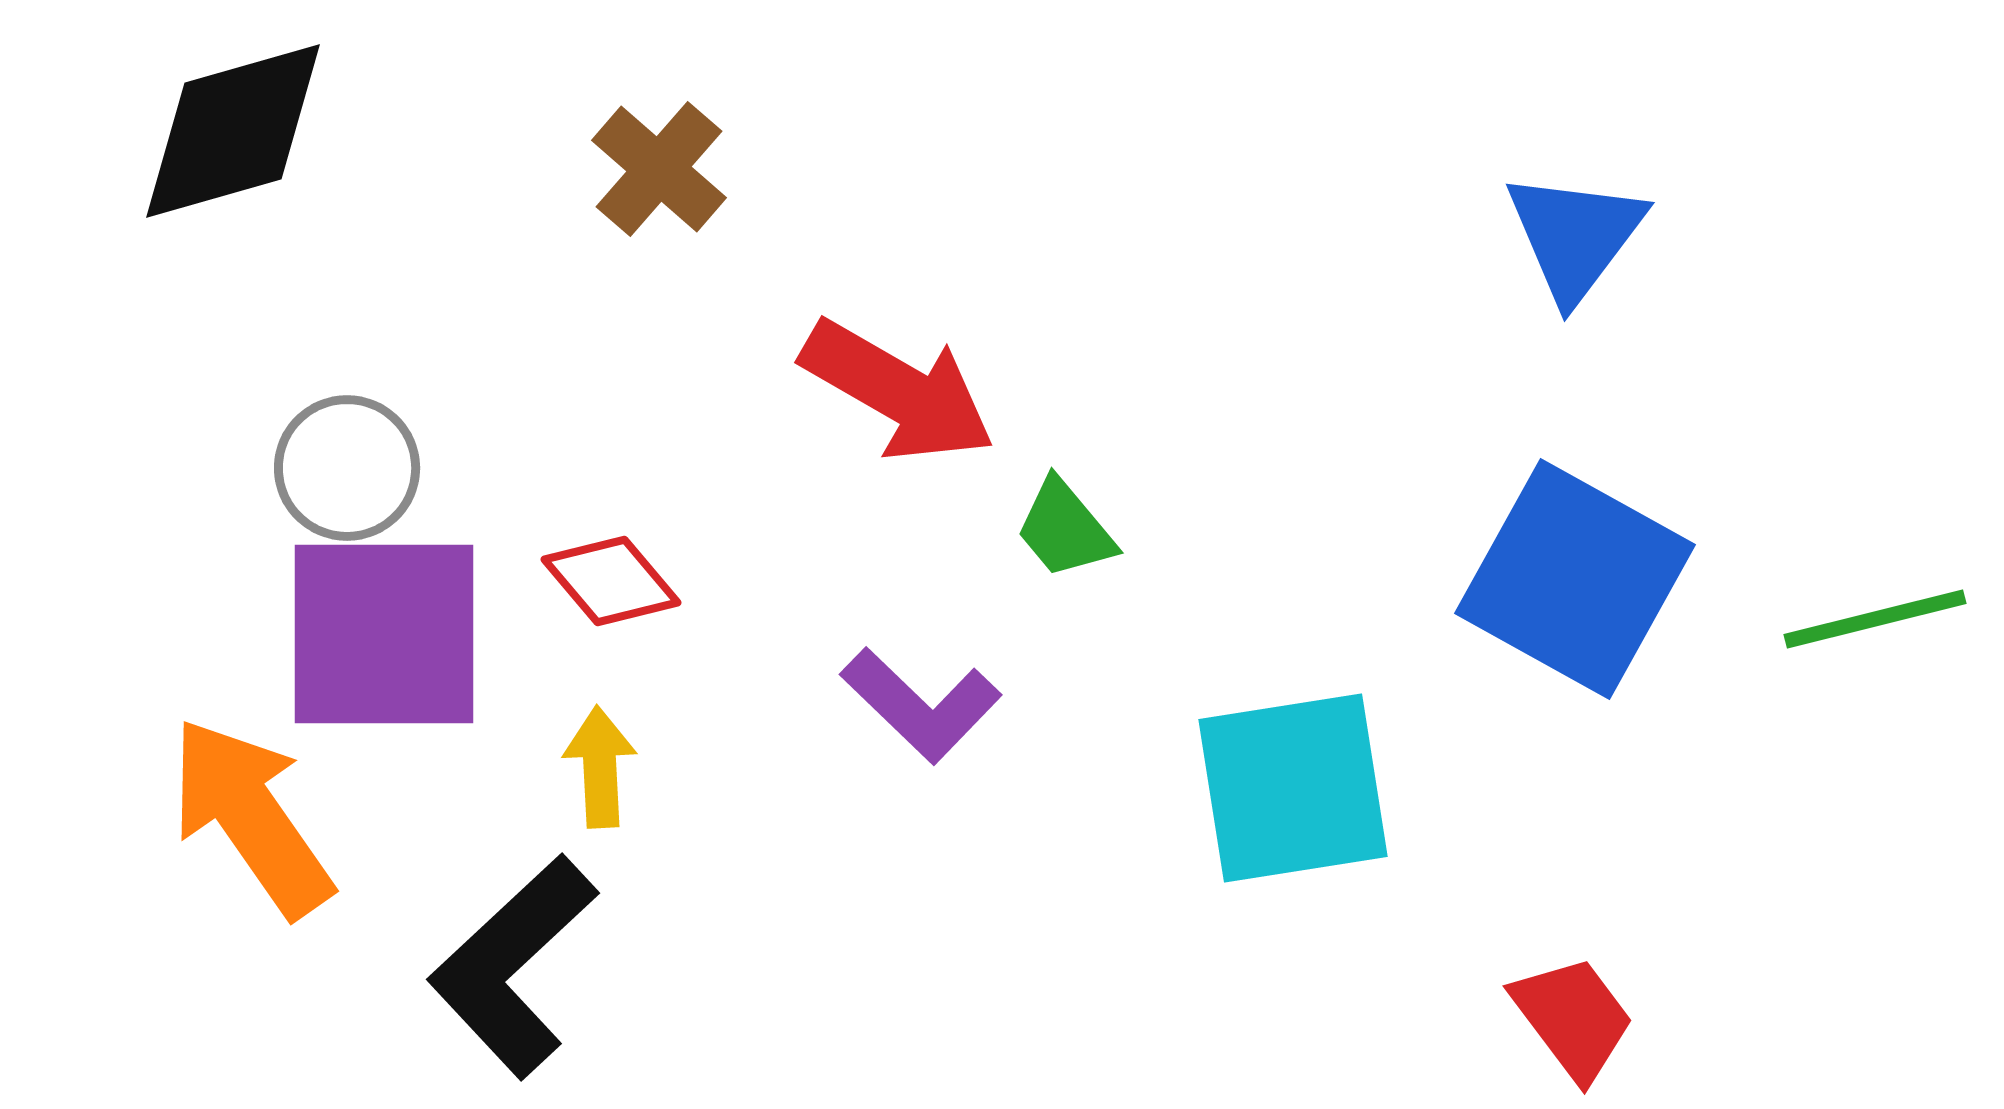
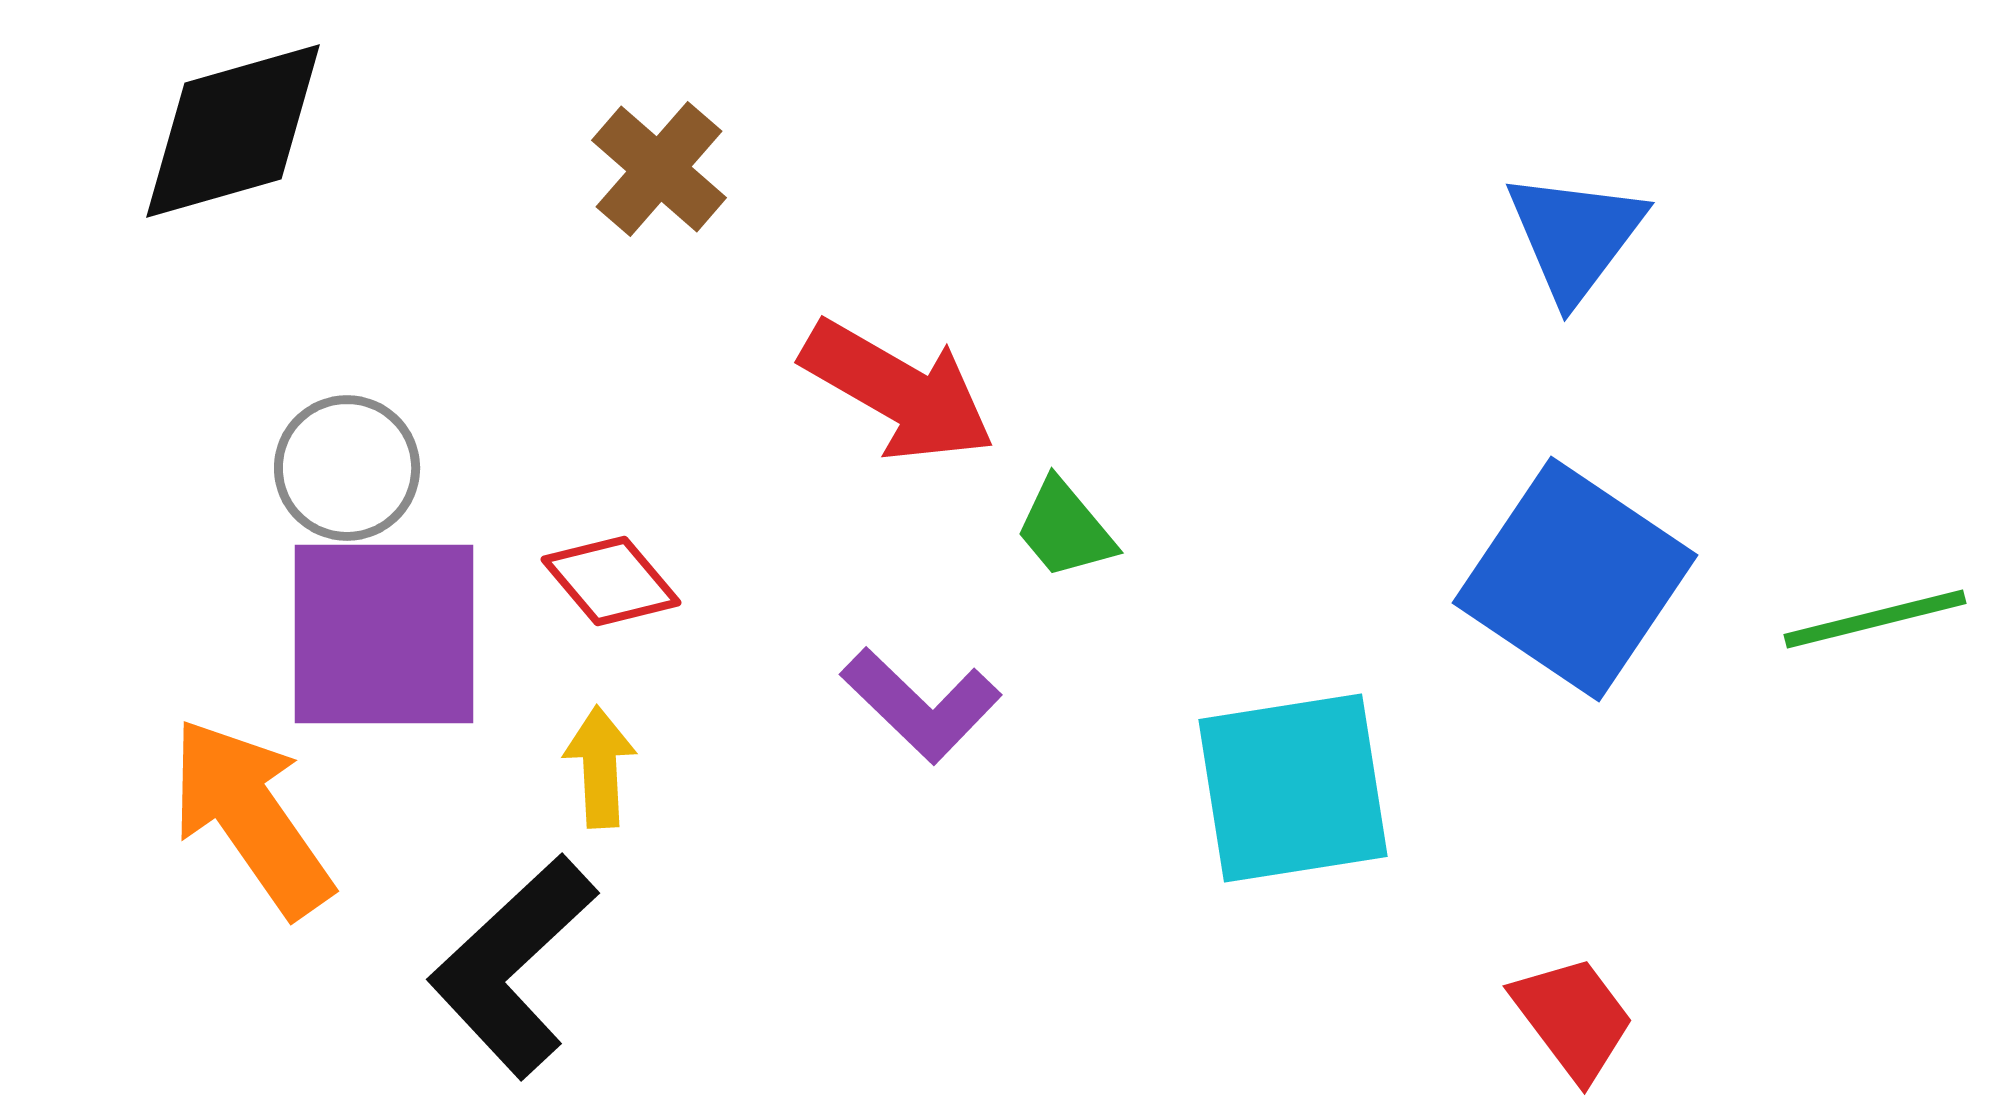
blue square: rotated 5 degrees clockwise
